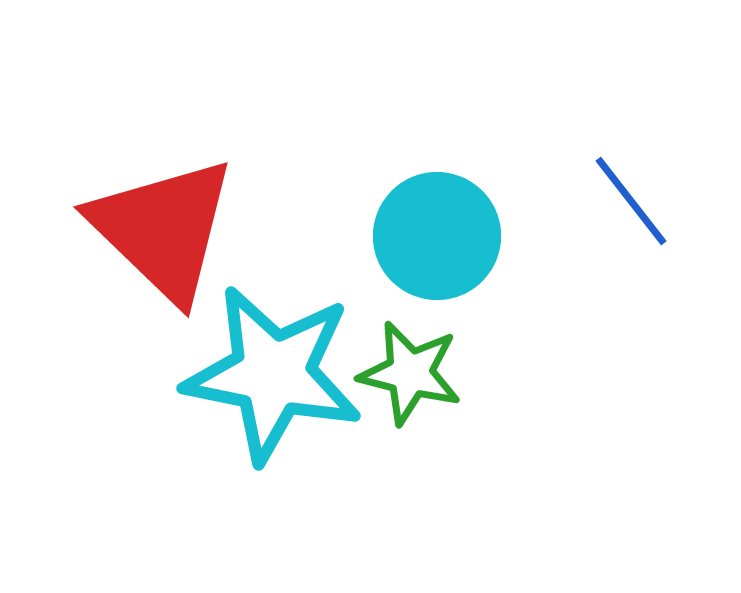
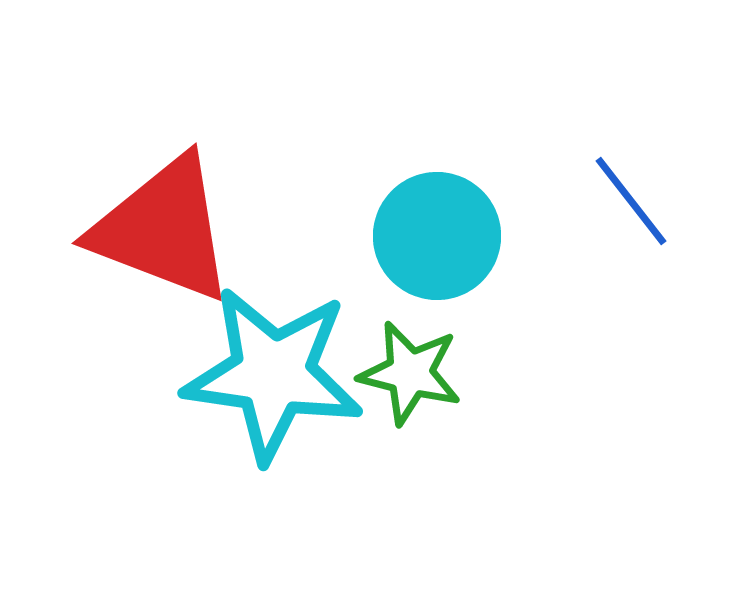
red triangle: rotated 23 degrees counterclockwise
cyan star: rotated 3 degrees counterclockwise
